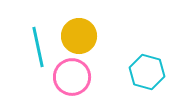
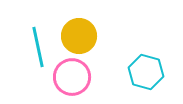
cyan hexagon: moved 1 px left
